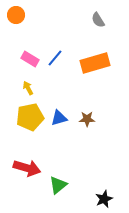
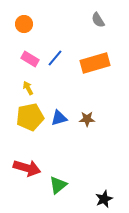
orange circle: moved 8 px right, 9 px down
